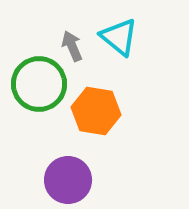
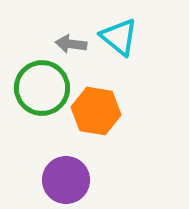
gray arrow: moved 1 px left, 2 px up; rotated 60 degrees counterclockwise
green circle: moved 3 px right, 4 px down
purple circle: moved 2 px left
